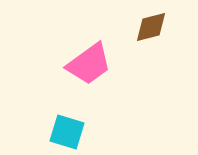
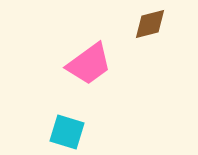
brown diamond: moved 1 px left, 3 px up
